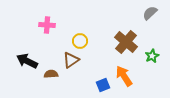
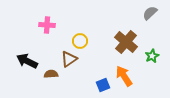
brown triangle: moved 2 px left, 1 px up
